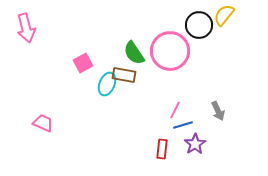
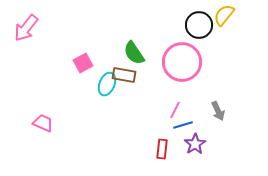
pink arrow: rotated 52 degrees clockwise
pink circle: moved 12 px right, 11 px down
